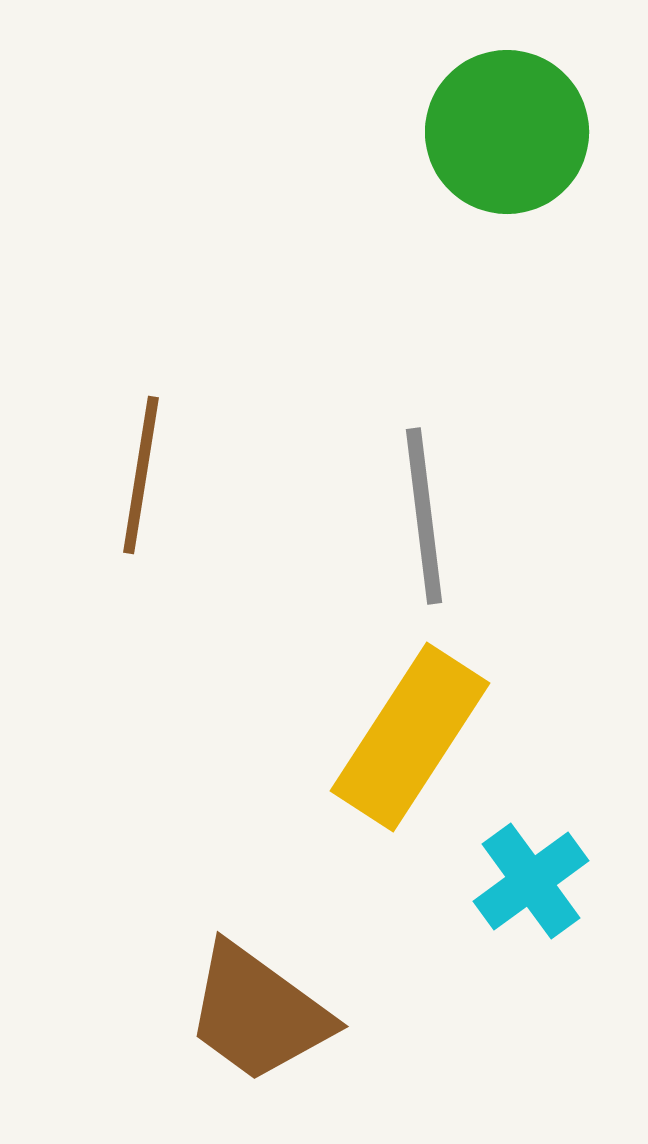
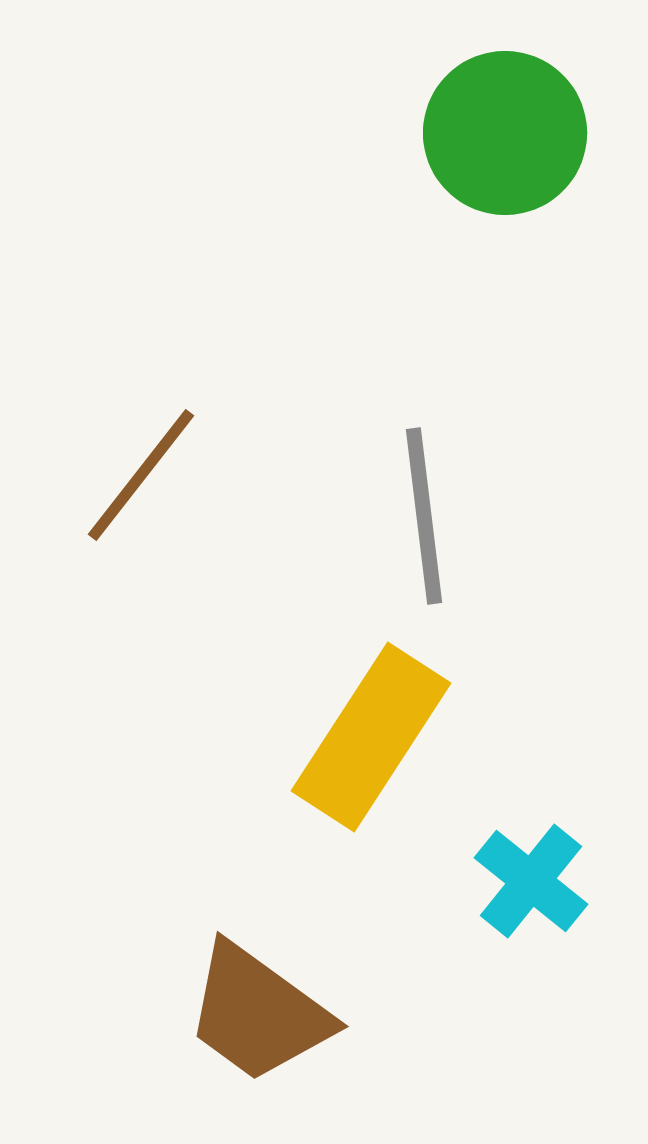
green circle: moved 2 px left, 1 px down
brown line: rotated 29 degrees clockwise
yellow rectangle: moved 39 px left
cyan cross: rotated 15 degrees counterclockwise
